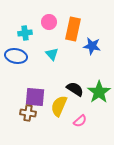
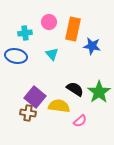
purple square: rotated 35 degrees clockwise
yellow semicircle: rotated 75 degrees clockwise
